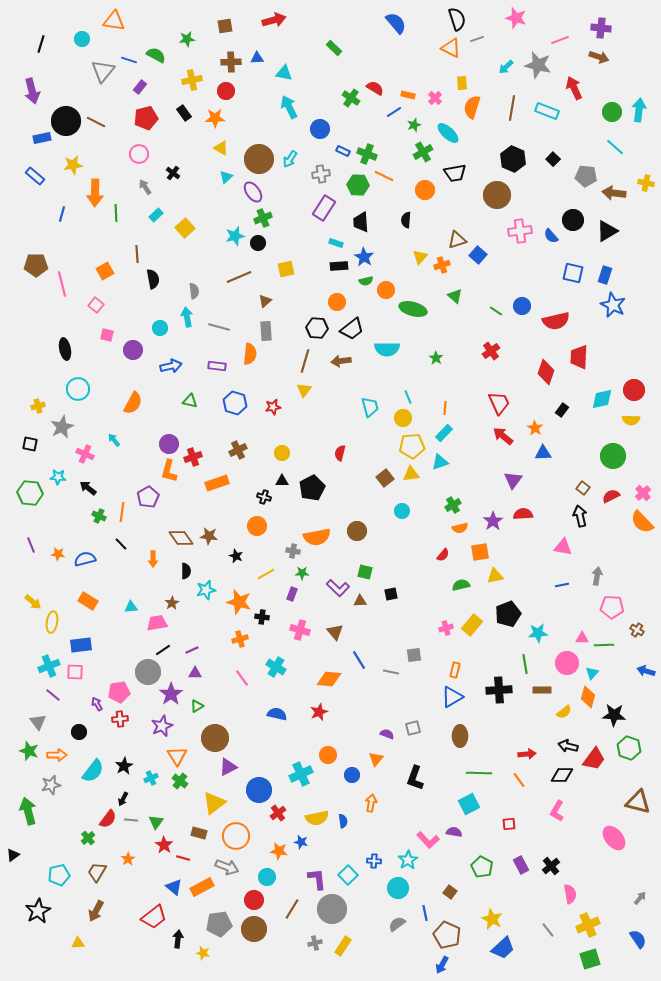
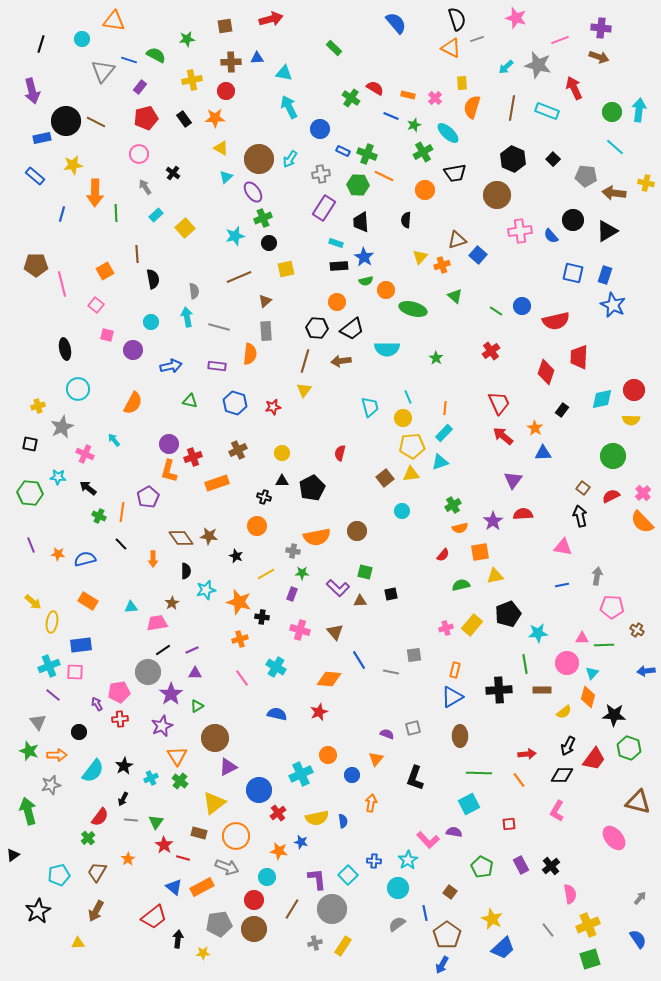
red arrow at (274, 20): moved 3 px left, 1 px up
blue line at (394, 112): moved 3 px left, 4 px down; rotated 56 degrees clockwise
black rectangle at (184, 113): moved 6 px down
black circle at (258, 243): moved 11 px right
cyan circle at (160, 328): moved 9 px left, 6 px up
blue arrow at (646, 671): rotated 24 degrees counterclockwise
black arrow at (568, 746): rotated 78 degrees counterclockwise
red semicircle at (108, 819): moved 8 px left, 2 px up
brown pentagon at (447, 935): rotated 12 degrees clockwise
yellow star at (203, 953): rotated 16 degrees counterclockwise
